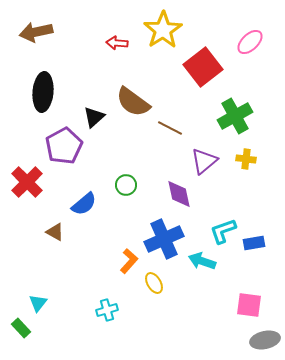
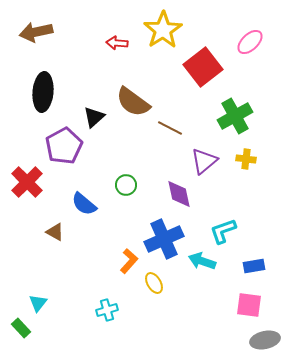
blue semicircle: rotated 80 degrees clockwise
blue rectangle: moved 23 px down
